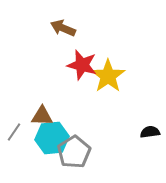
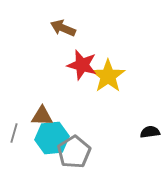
gray line: moved 1 px down; rotated 18 degrees counterclockwise
